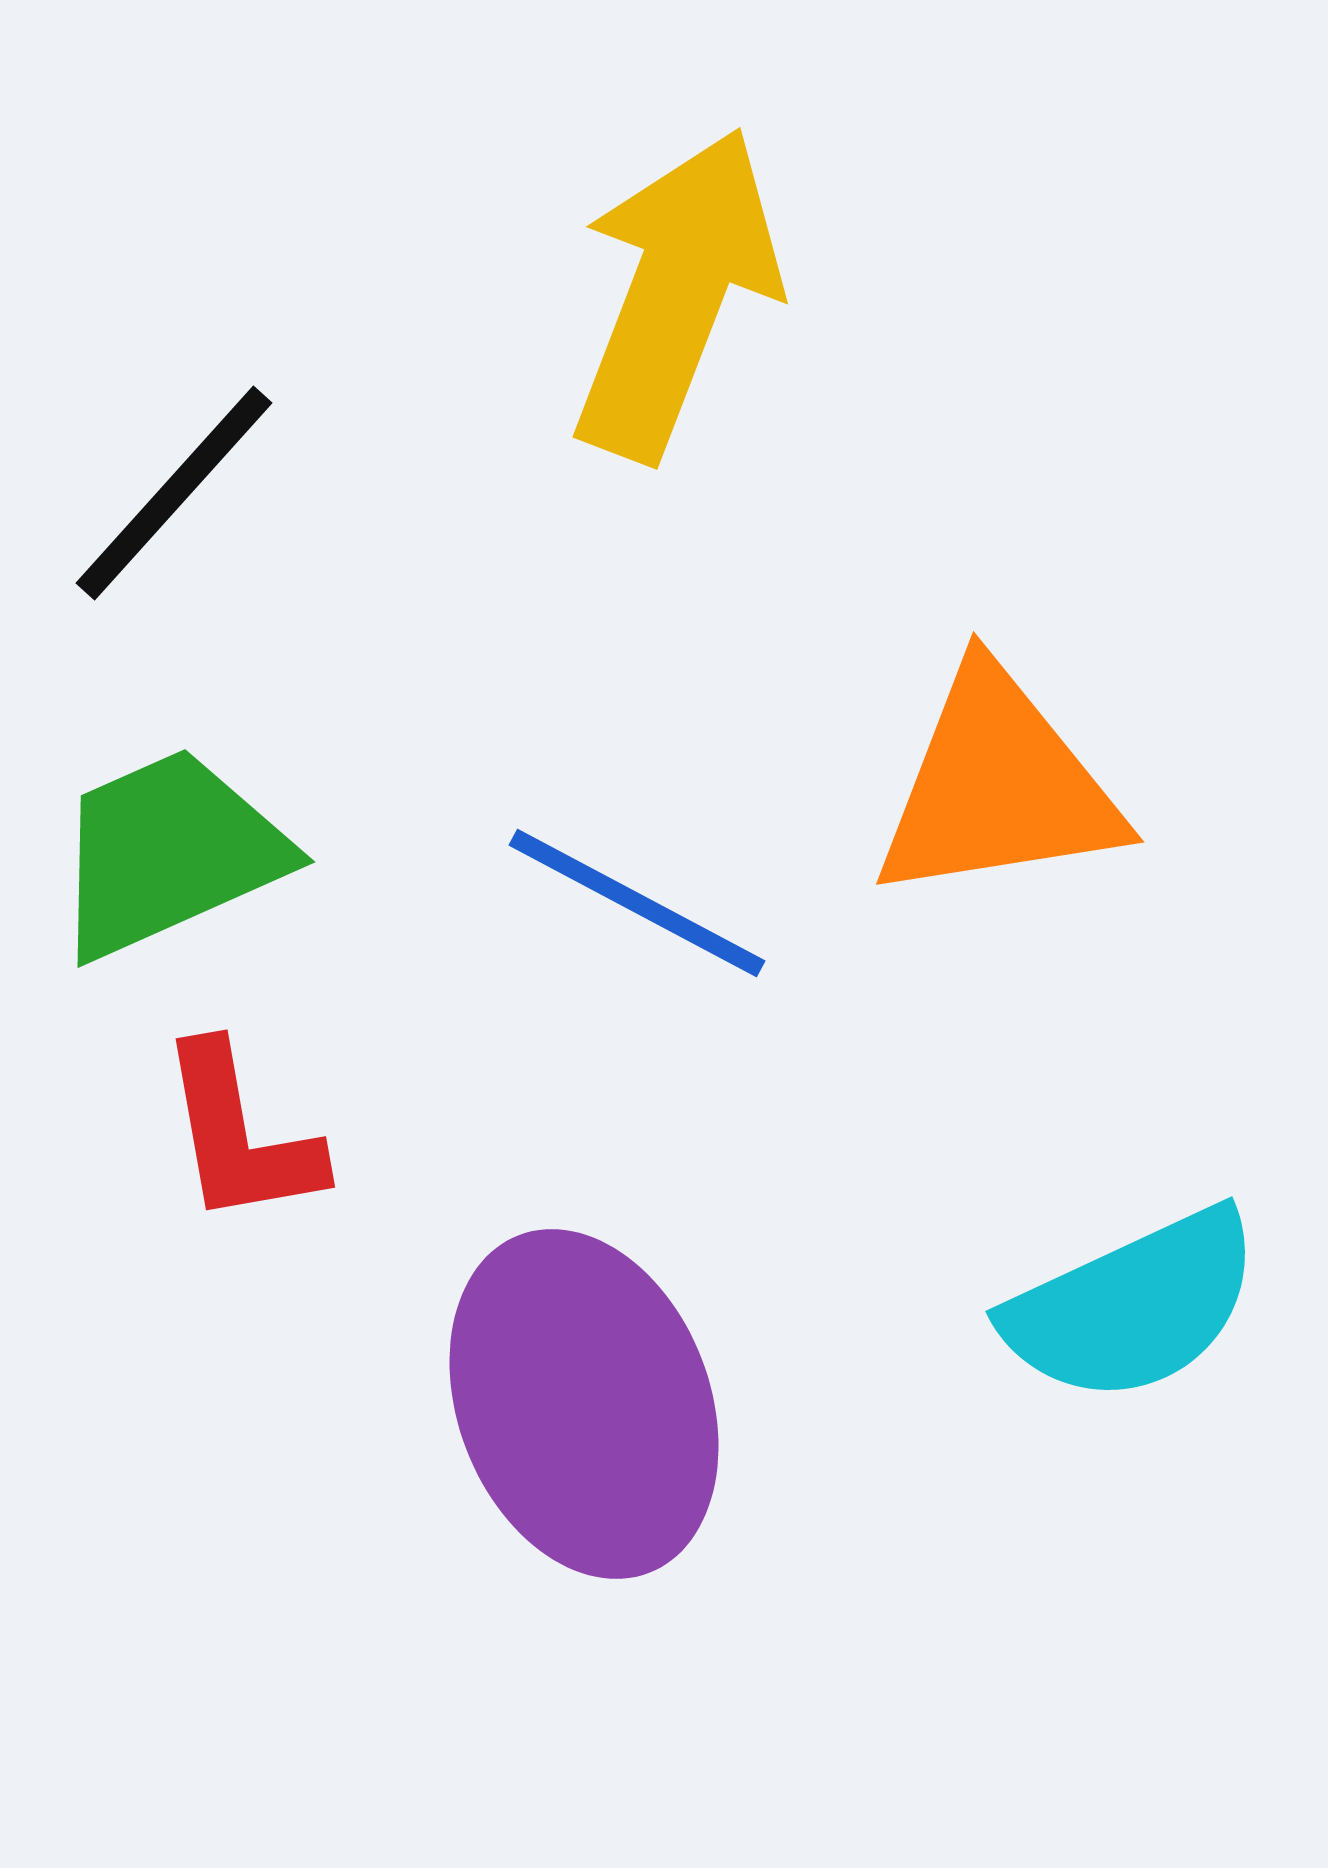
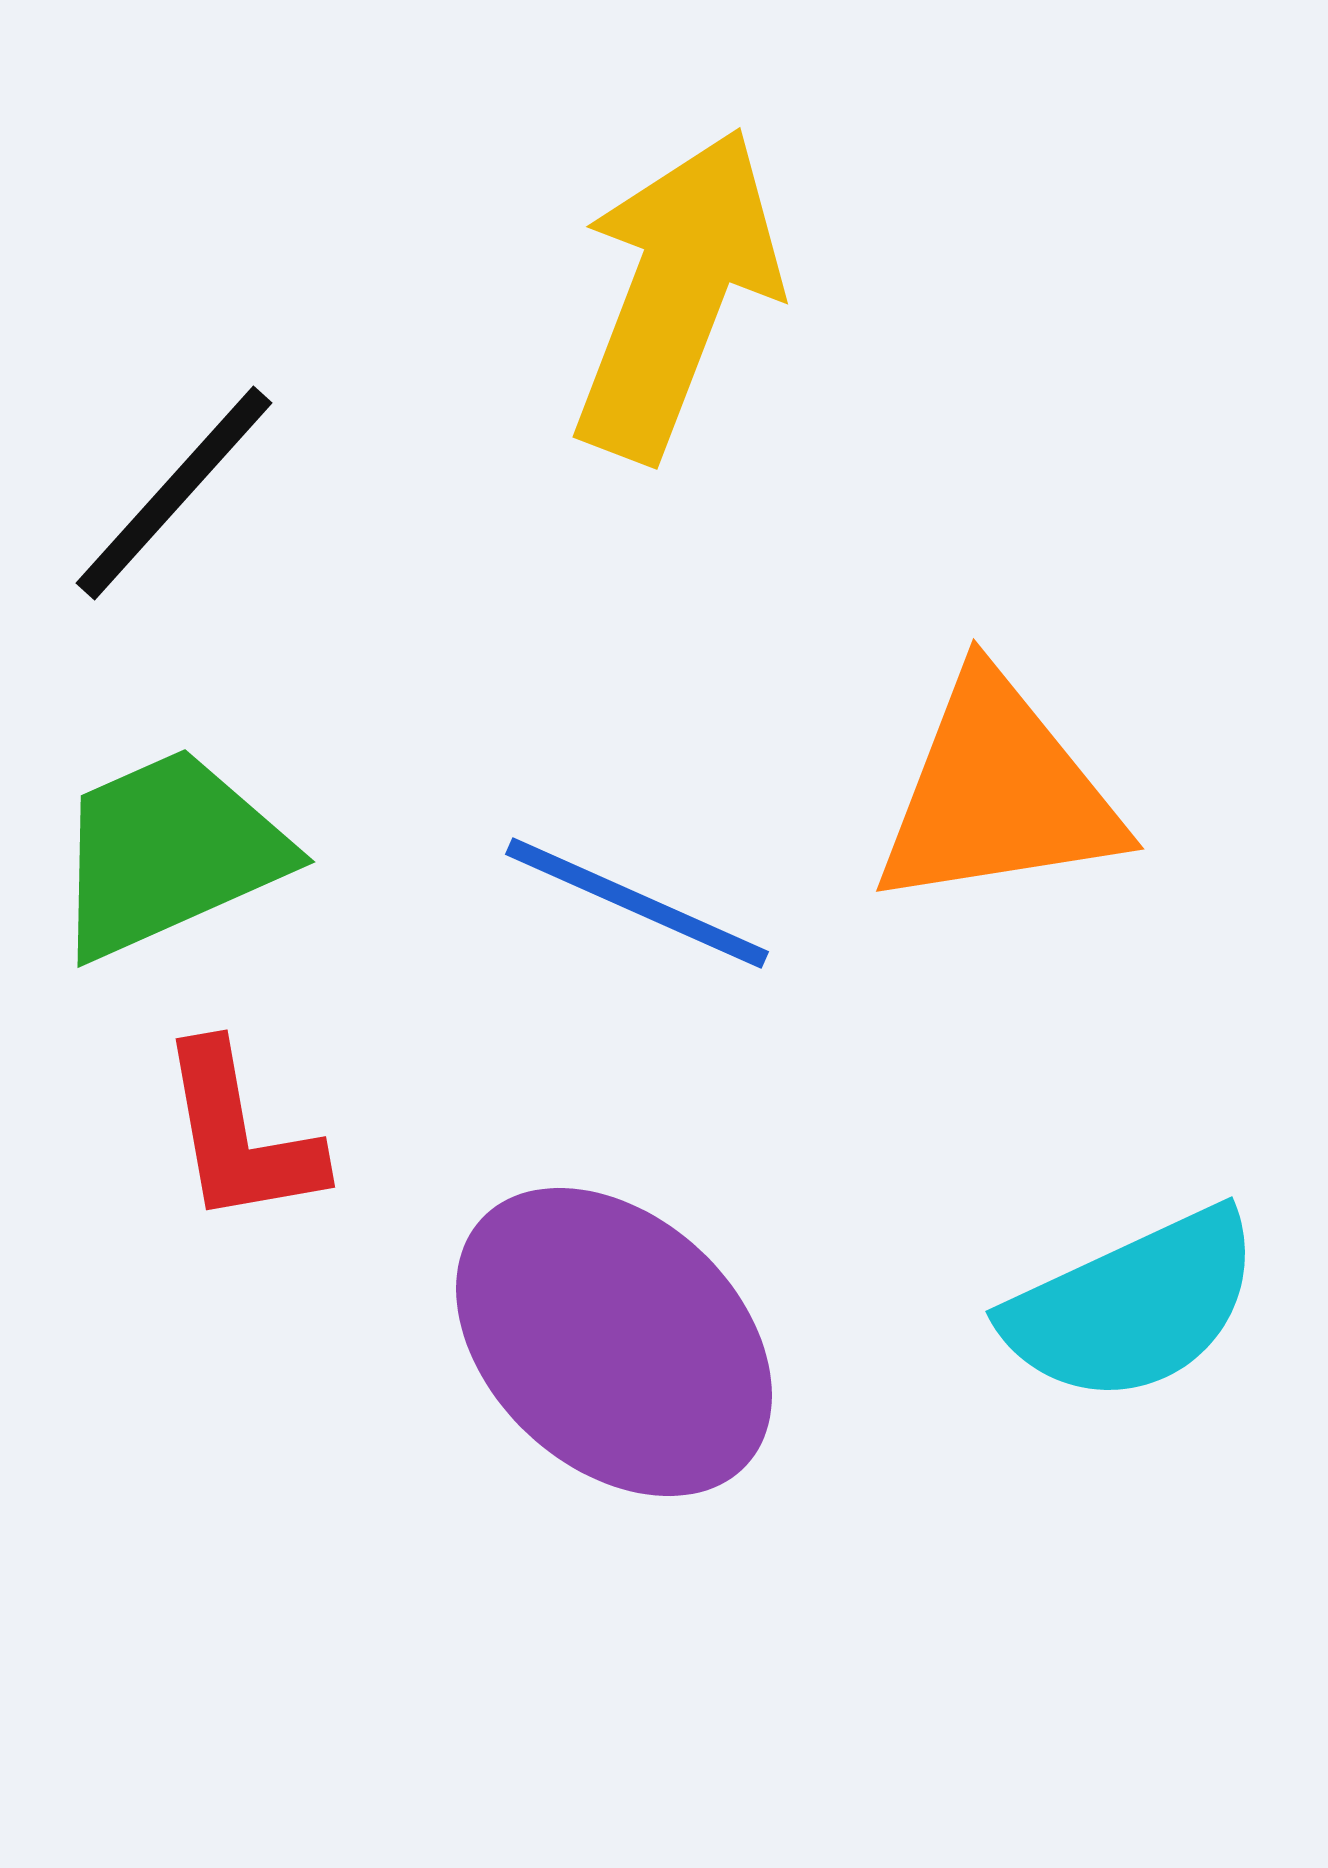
orange triangle: moved 7 px down
blue line: rotated 4 degrees counterclockwise
purple ellipse: moved 30 px right, 62 px up; rotated 26 degrees counterclockwise
